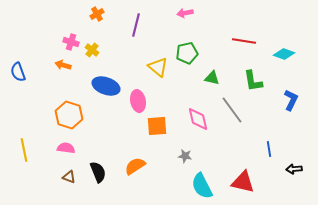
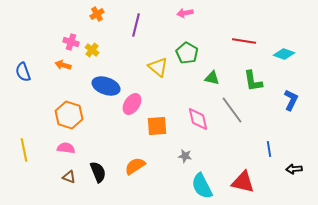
green pentagon: rotated 30 degrees counterclockwise
blue semicircle: moved 5 px right
pink ellipse: moved 6 px left, 3 px down; rotated 45 degrees clockwise
